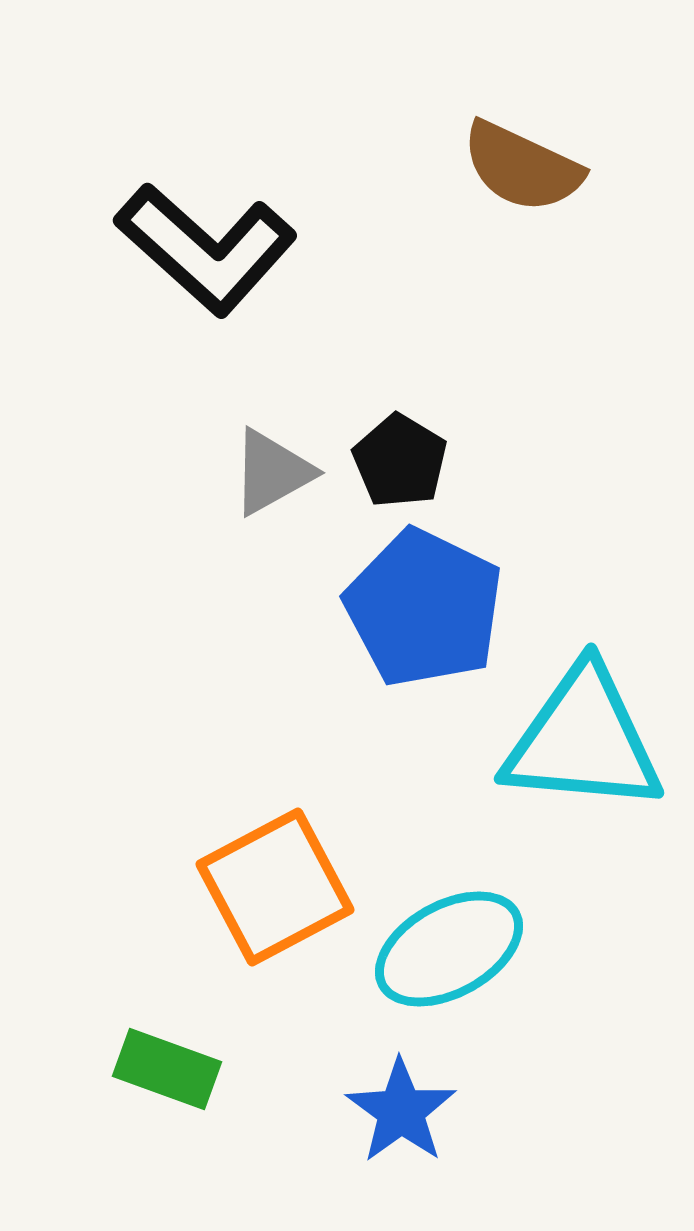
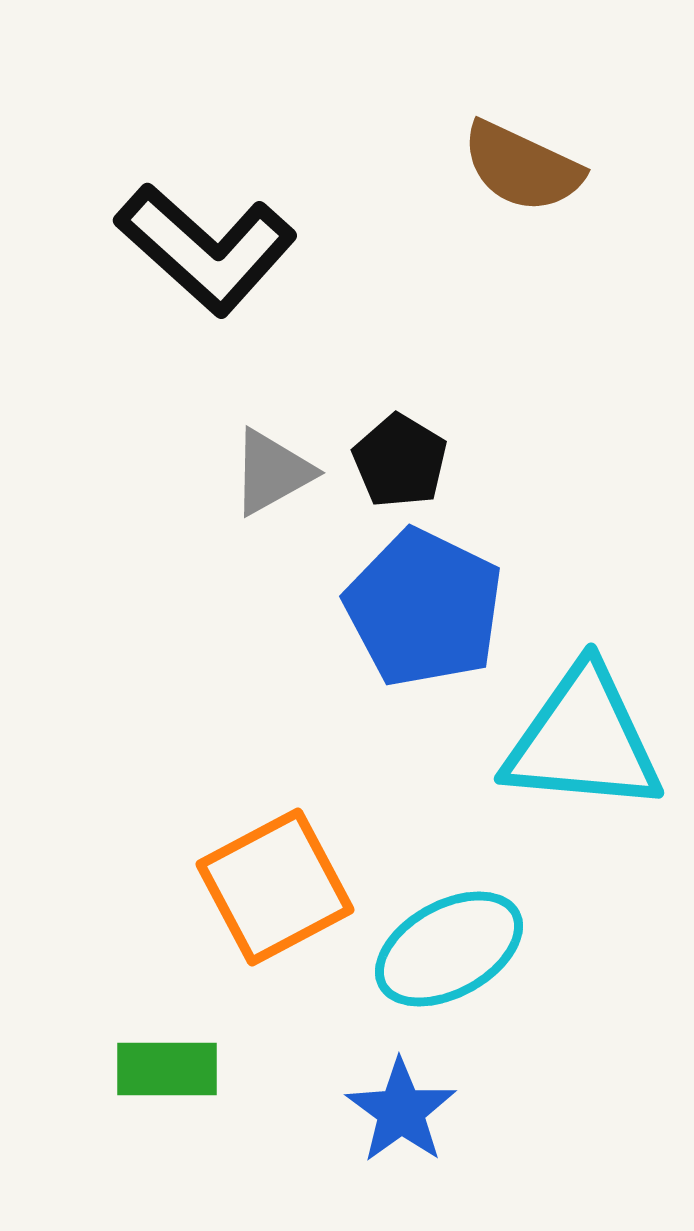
green rectangle: rotated 20 degrees counterclockwise
